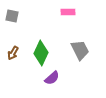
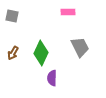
gray trapezoid: moved 3 px up
purple semicircle: rotated 133 degrees clockwise
